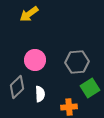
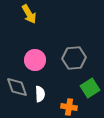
yellow arrow: rotated 84 degrees counterclockwise
gray hexagon: moved 3 px left, 4 px up
gray diamond: rotated 65 degrees counterclockwise
orange cross: rotated 14 degrees clockwise
